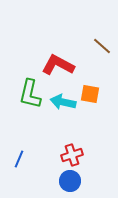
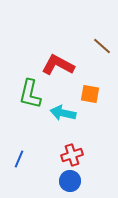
cyan arrow: moved 11 px down
